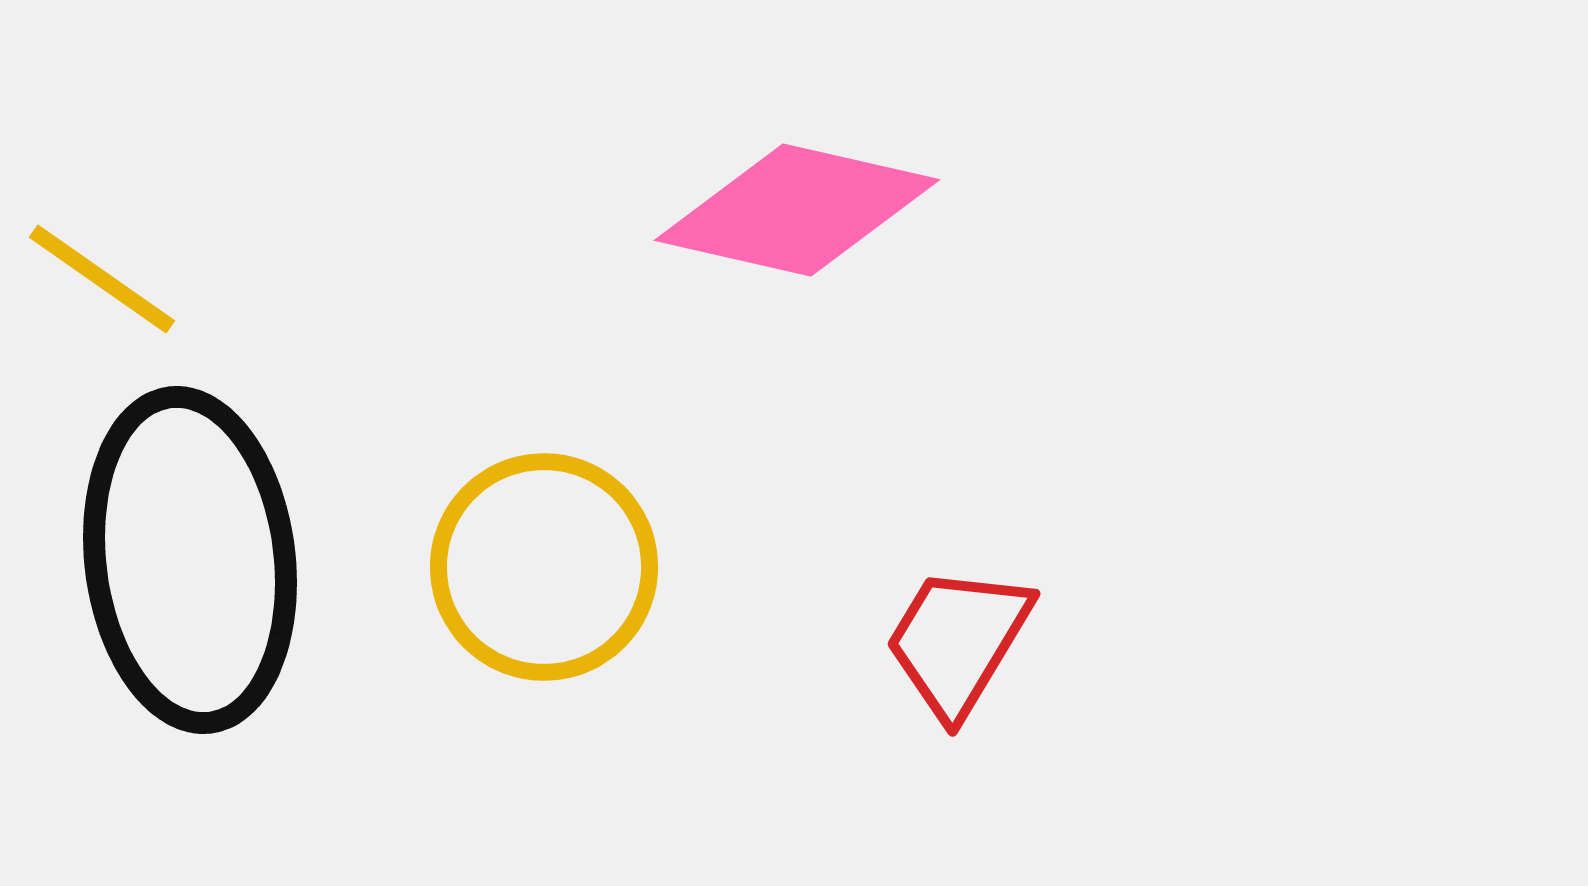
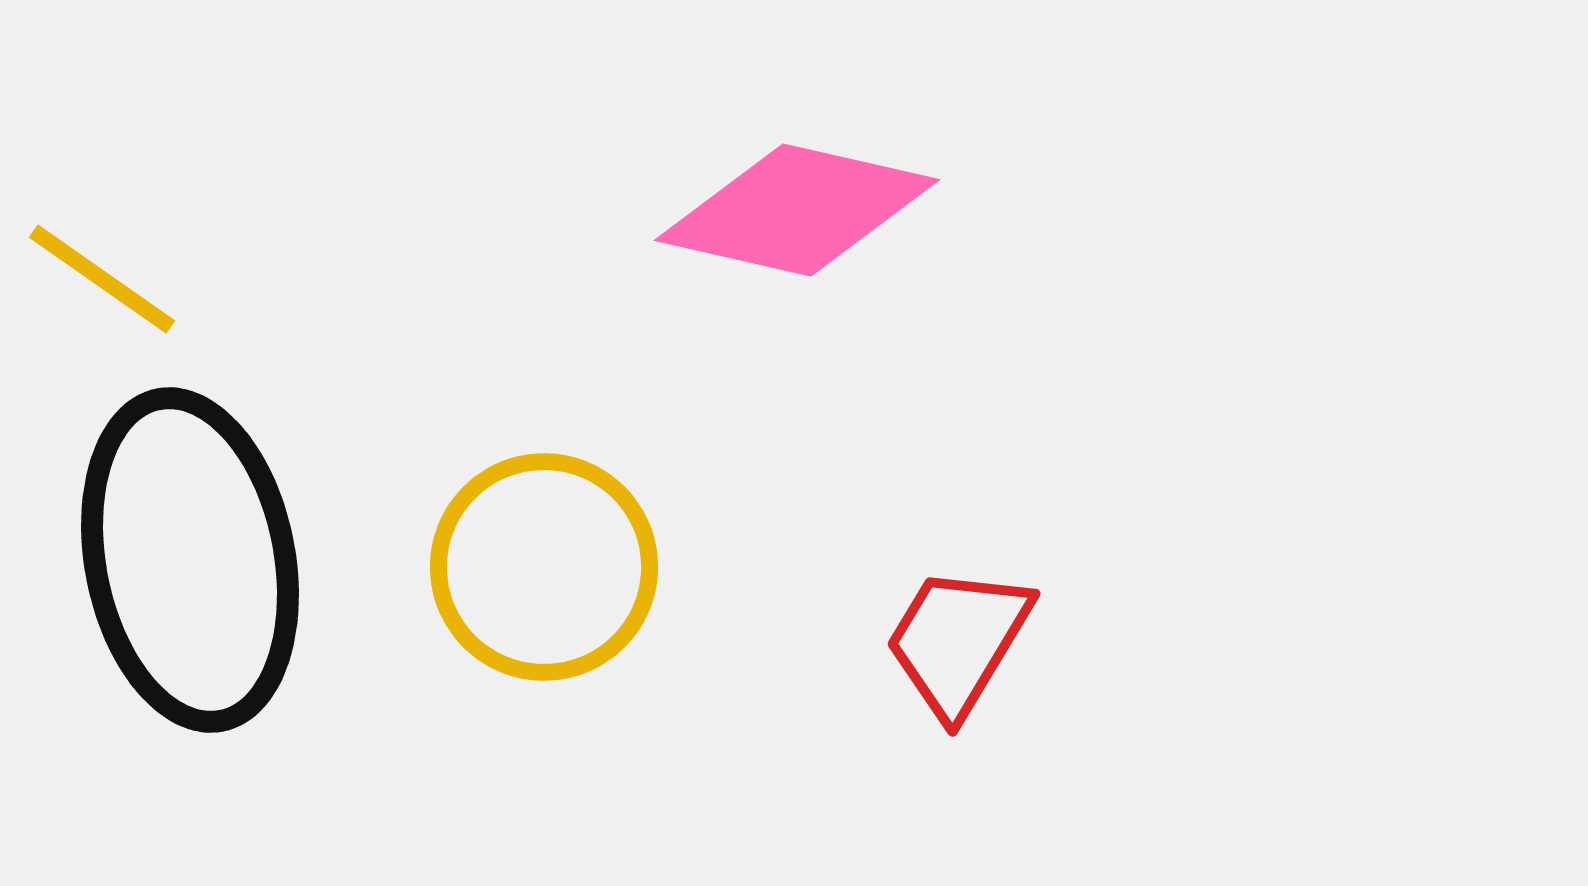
black ellipse: rotated 4 degrees counterclockwise
